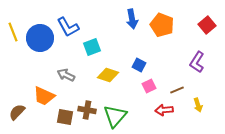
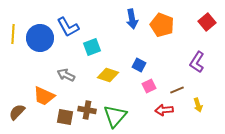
red square: moved 3 px up
yellow line: moved 2 px down; rotated 24 degrees clockwise
